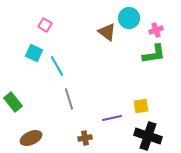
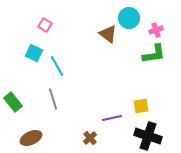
brown triangle: moved 1 px right, 2 px down
gray line: moved 16 px left
brown cross: moved 5 px right; rotated 32 degrees counterclockwise
